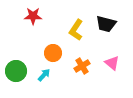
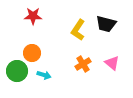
yellow L-shape: moved 2 px right
orange circle: moved 21 px left
orange cross: moved 1 px right, 2 px up
green circle: moved 1 px right
cyan arrow: rotated 64 degrees clockwise
